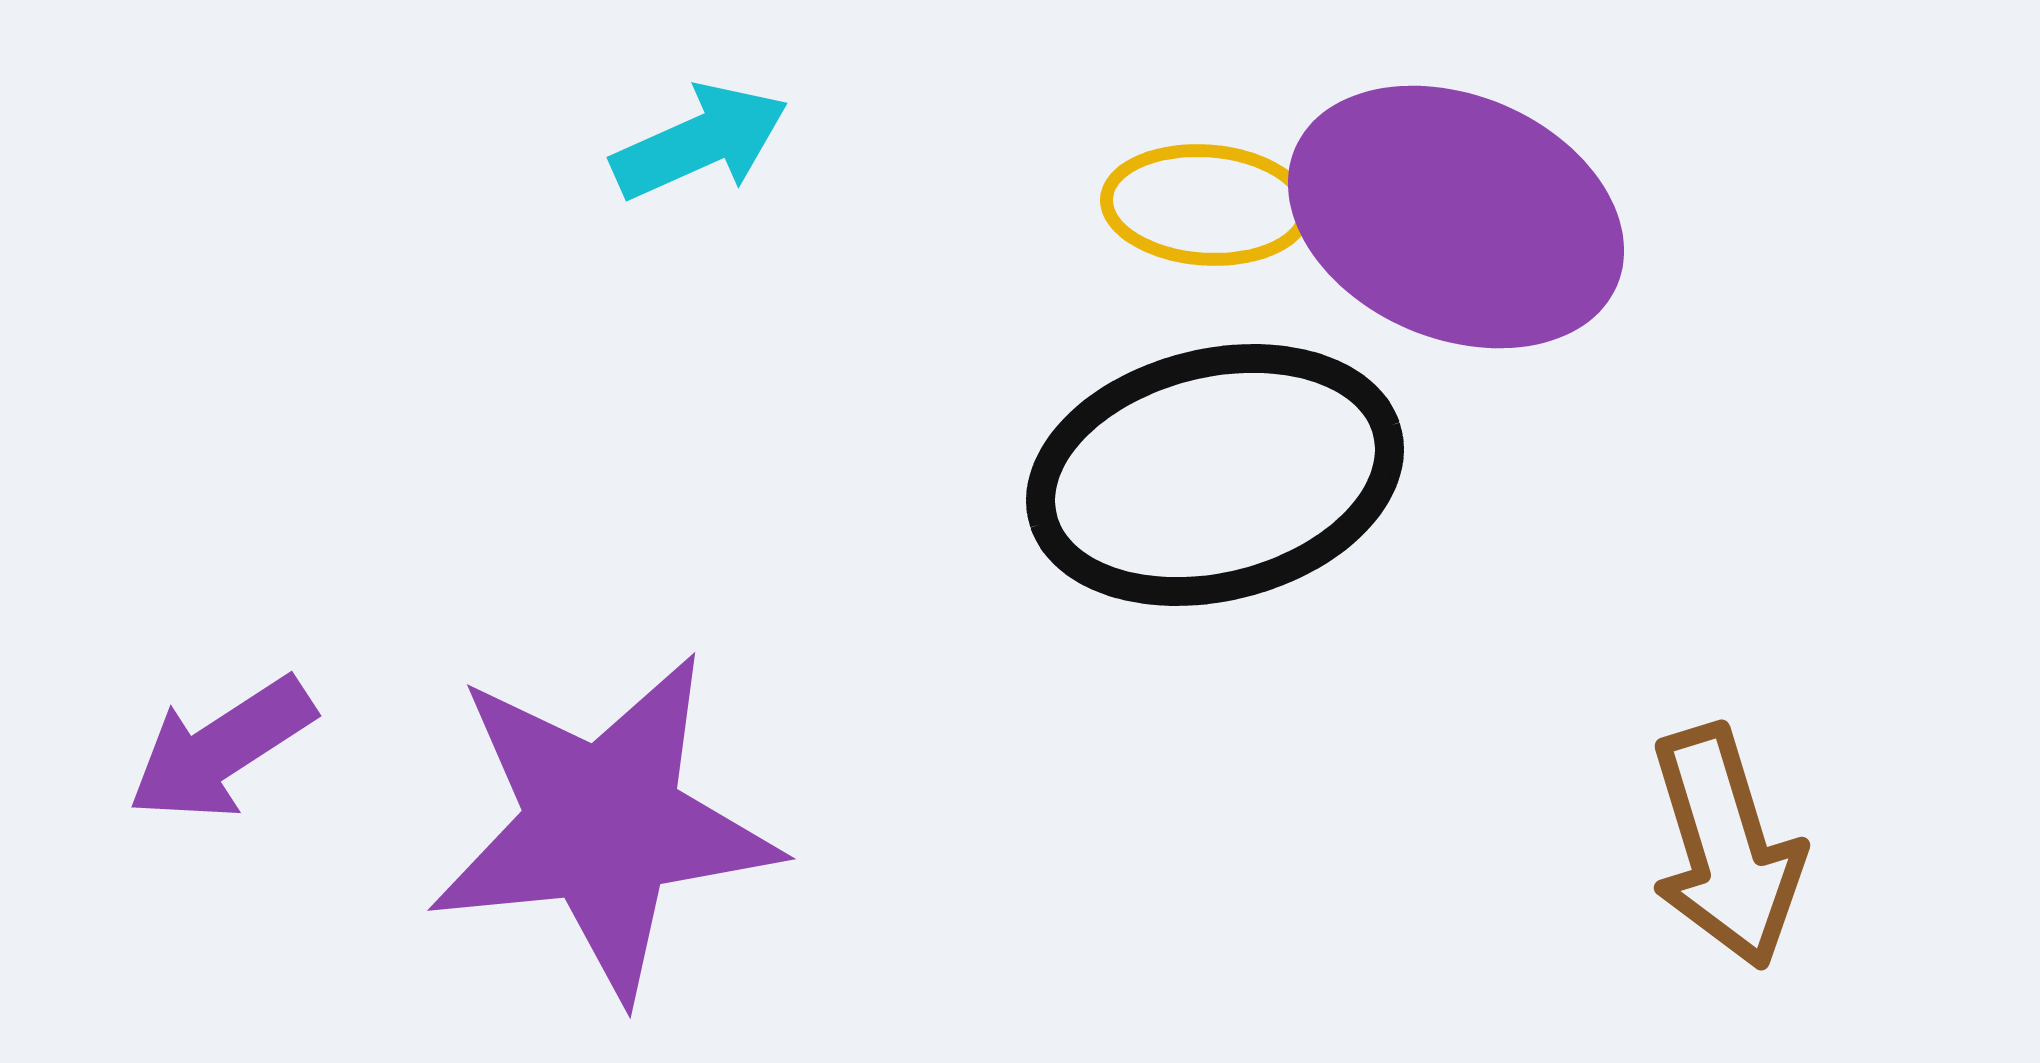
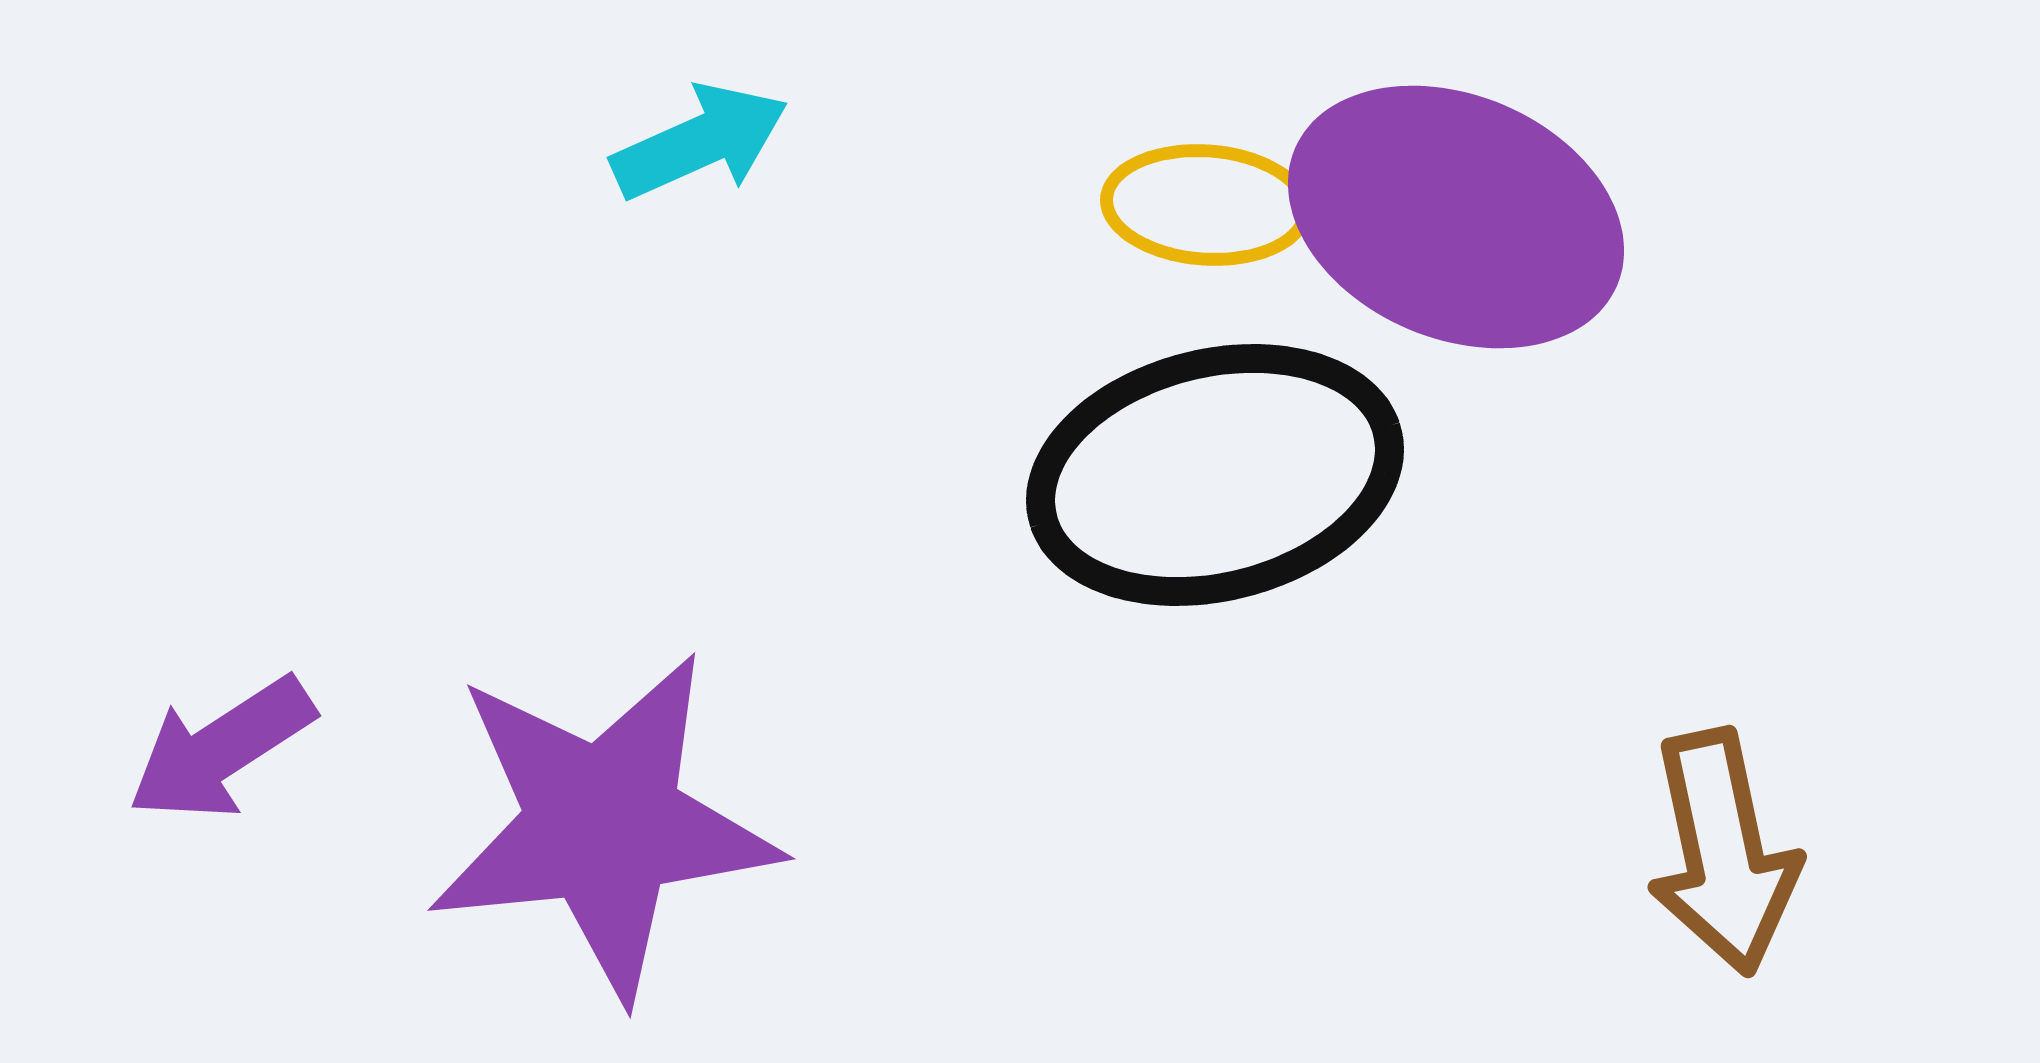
brown arrow: moved 3 px left, 5 px down; rotated 5 degrees clockwise
